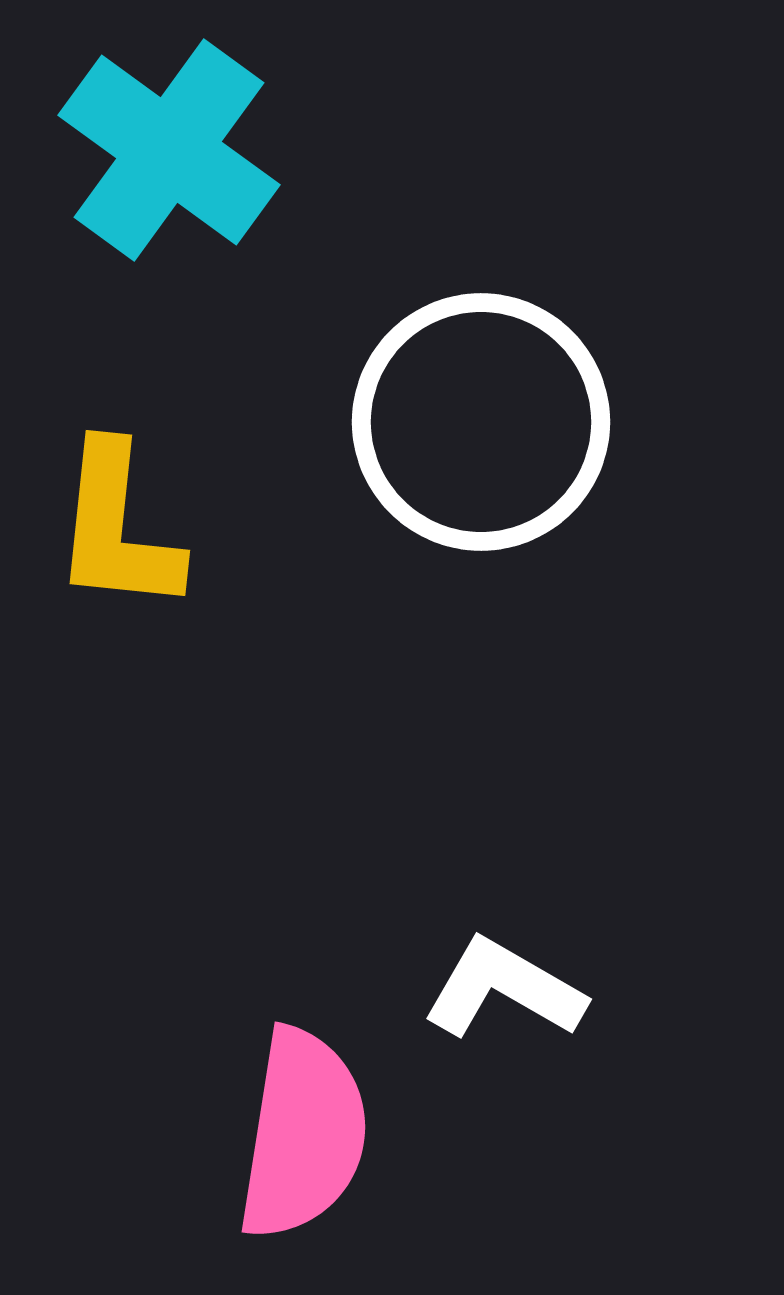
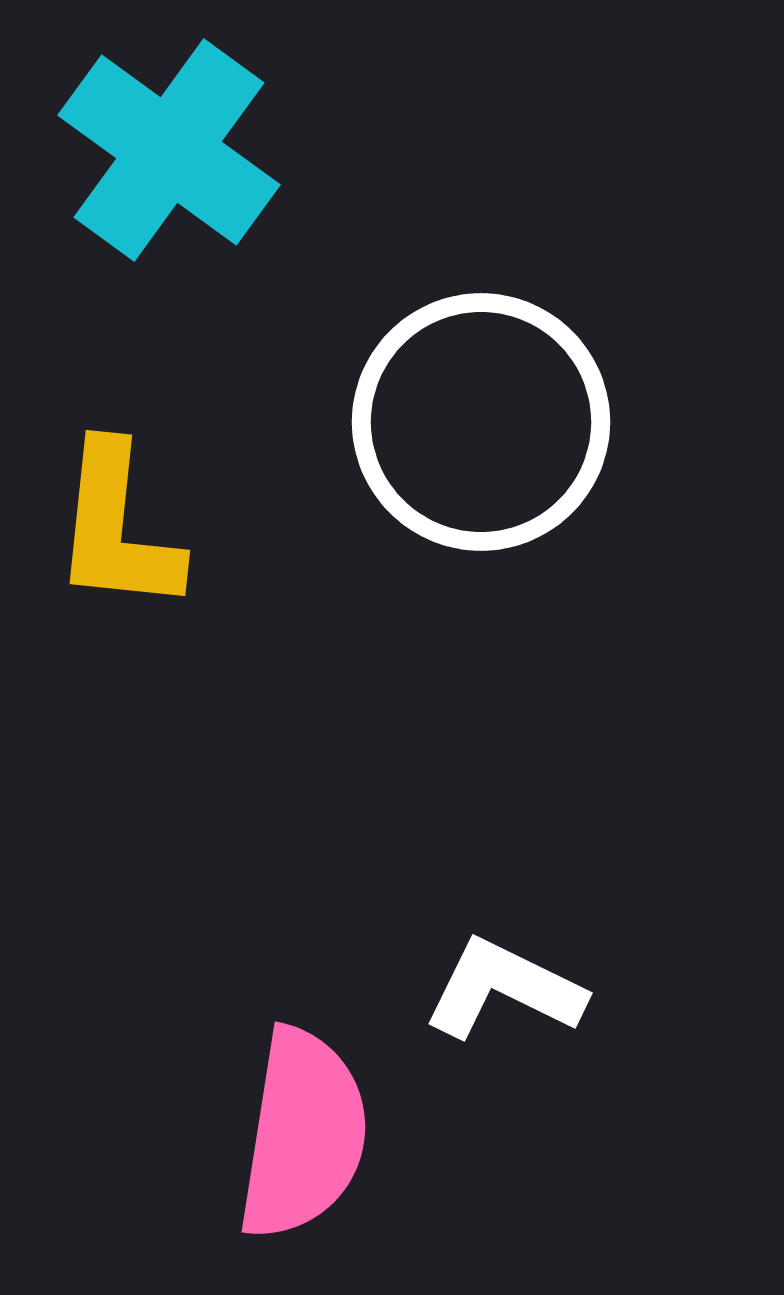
white L-shape: rotated 4 degrees counterclockwise
